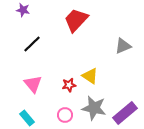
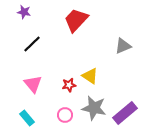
purple star: moved 1 px right, 2 px down
